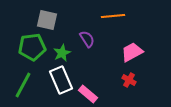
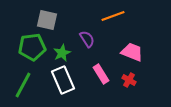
orange line: rotated 15 degrees counterclockwise
pink trapezoid: rotated 50 degrees clockwise
white rectangle: moved 2 px right
pink rectangle: moved 13 px right, 20 px up; rotated 18 degrees clockwise
